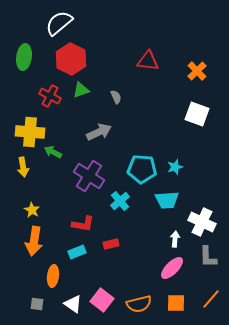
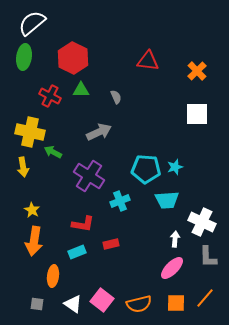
white semicircle: moved 27 px left
red hexagon: moved 2 px right, 1 px up
green triangle: rotated 18 degrees clockwise
white square: rotated 20 degrees counterclockwise
yellow cross: rotated 8 degrees clockwise
cyan pentagon: moved 4 px right
cyan cross: rotated 18 degrees clockwise
orange line: moved 6 px left, 1 px up
